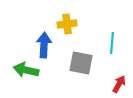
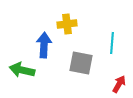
green arrow: moved 4 px left
